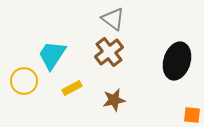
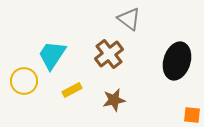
gray triangle: moved 16 px right
brown cross: moved 2 px down
yellow rectangle: moved 2 px down
